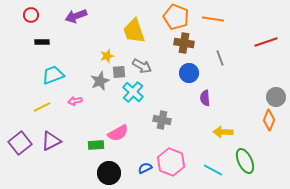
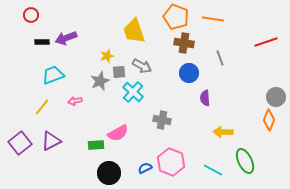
purple arrow: moved 10 px left, 22 px down
yellow line: rotated 24 degrees counterclockwise
